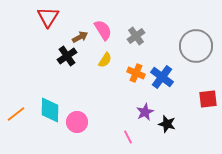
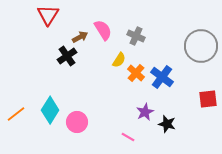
red triangle: moved 2 px up
gray cross: rotated 30 degrees counterclockwise
gray circle: moved 5 px right
yellow semicircle: moved 14 px right
orange cross: rotated 18 degrees clockwise
cyan diamond: rotated 32 degrees clockwise
pink line: rotated 32 degrees counterclockwise
